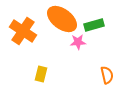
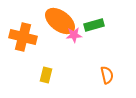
orange ellipse: moved 2 px left, 2 px down
orange cross: moved 6 px down; rotated 20 degrees counterclockwise
pink star: moved 4 px left, 7 px up
yellow rectangle: moved 5 px right, 1 px down
